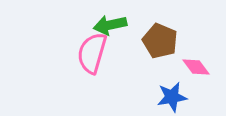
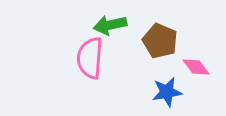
pink semicircle: moved 2 px left, 5 px down; rotated 12 degrees counterclockwise
blue star: moved 5 px left, 5 px up
